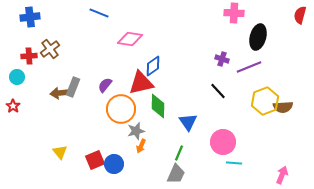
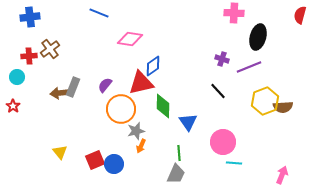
green diamond: moved 5 px right
green line: rotated 28 degrees counterclockwise
